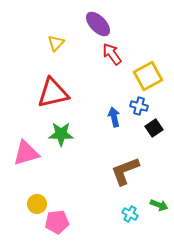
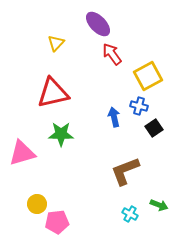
pink triangle: moved 4 px left
